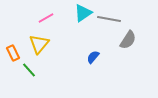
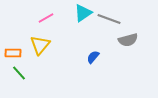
gray line: rotated 10 degrees clockwise
gray semicircle: rotated 42 degrees clockwise
yellow triangle: moved 1 px right, 1 px down
orange rectangle: rotated 63 degrees counterclockwise
green line: moved 10 px left, 3 px down
